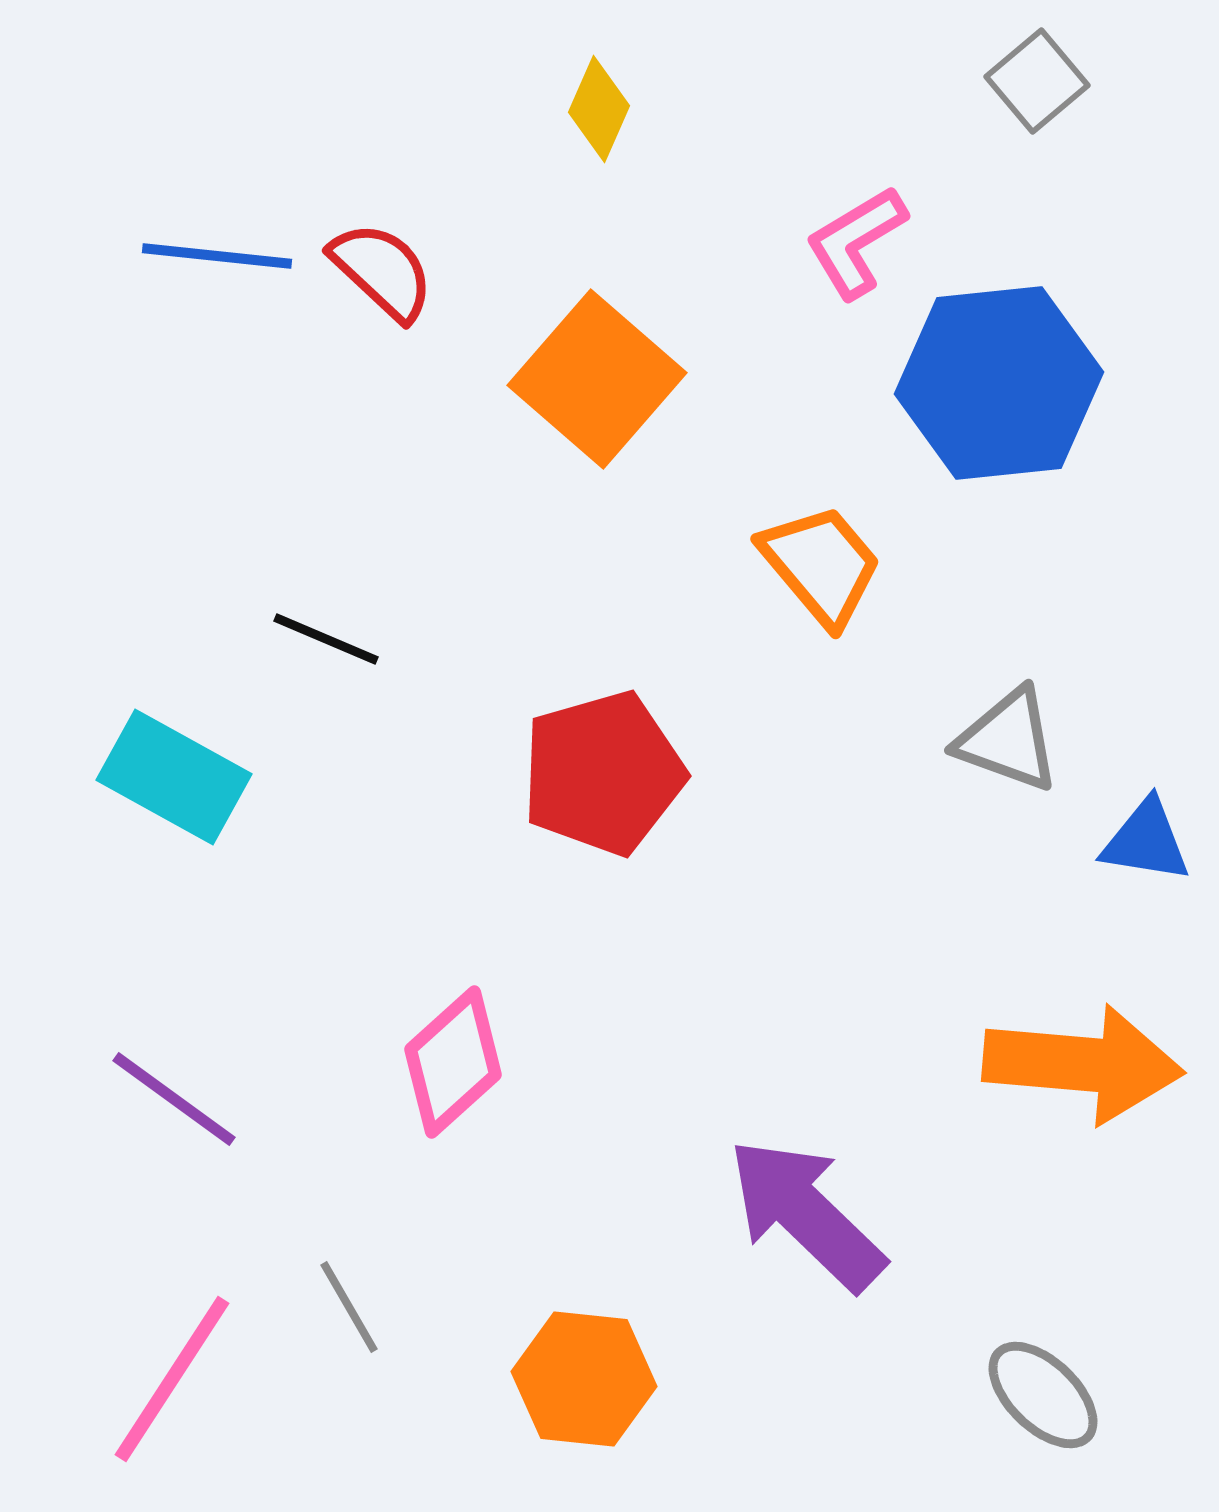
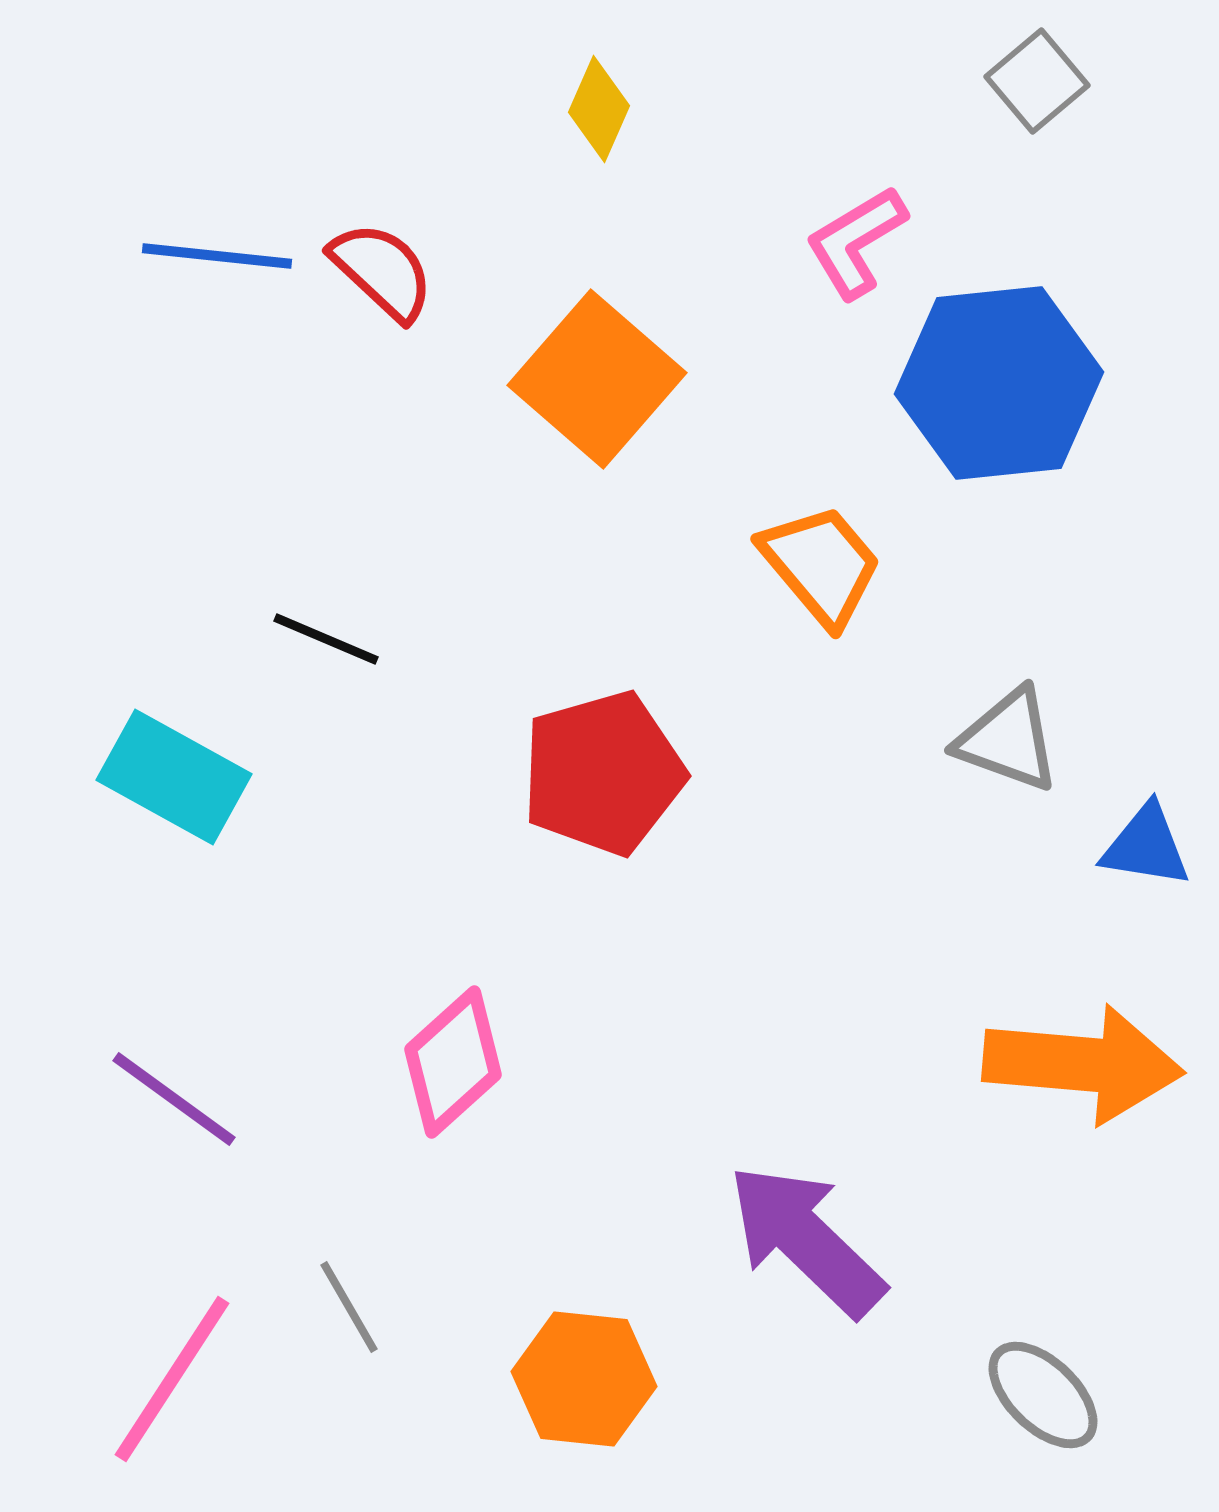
blue triangle: moved 5 px down
purple arrow: moved 26 px down
